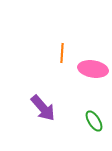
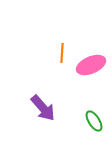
pink ellipse: moved 2 px left, 4 px up; rotated 32 degrees counterclockwise
